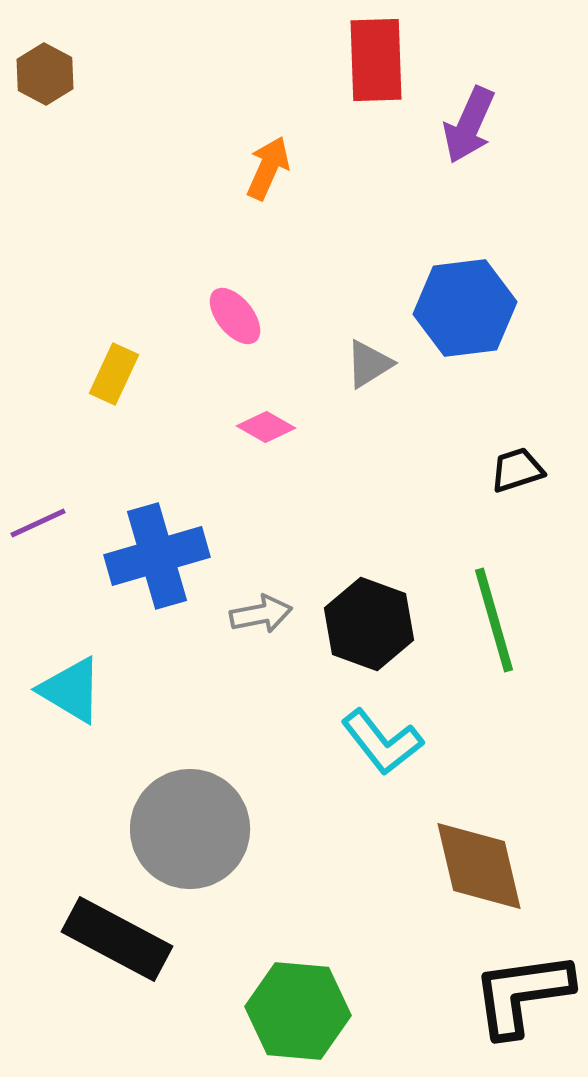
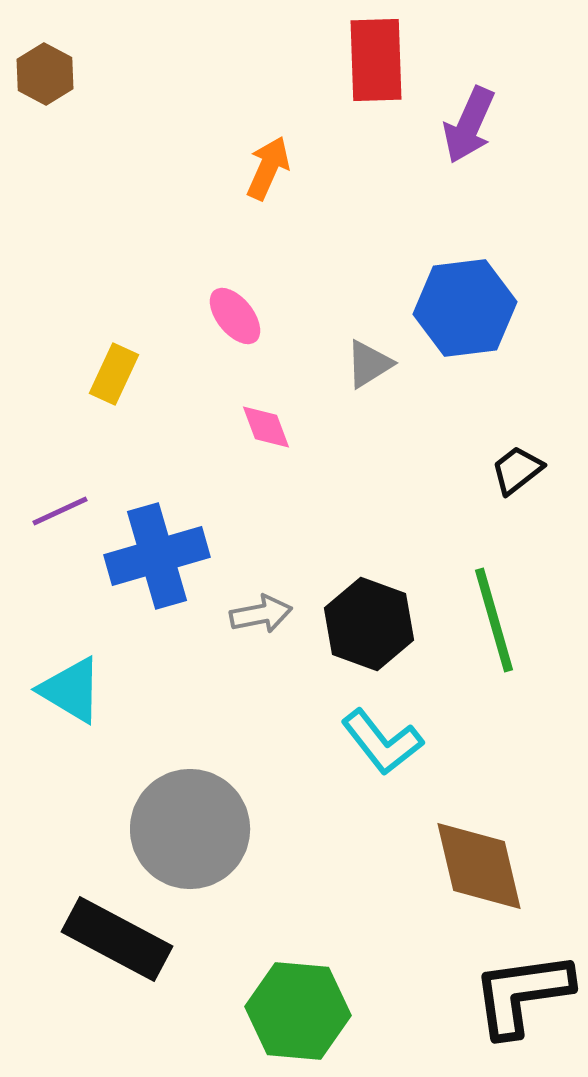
pink diamond: rotated 40 degrees clockwise
black trapezoid: rotated 20 degrees counterclockwise
purple line: moved 22 px right, 12 px up
